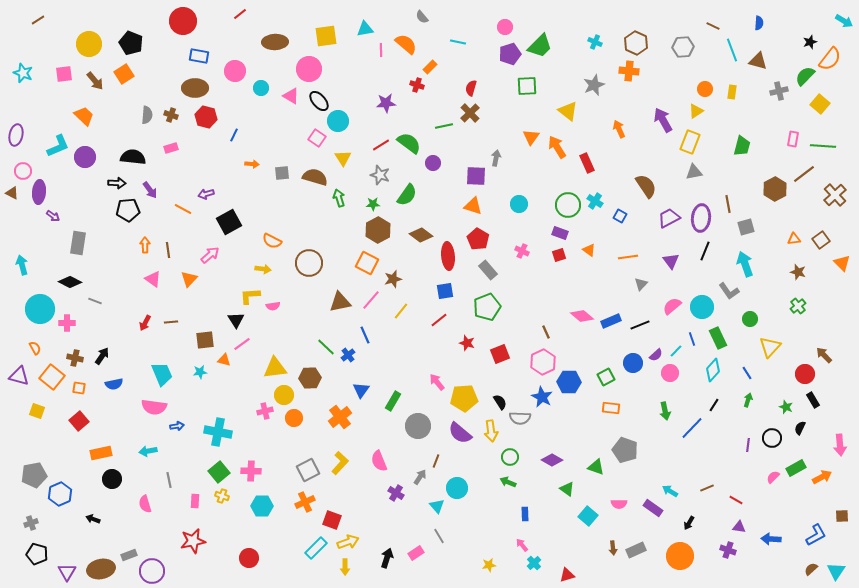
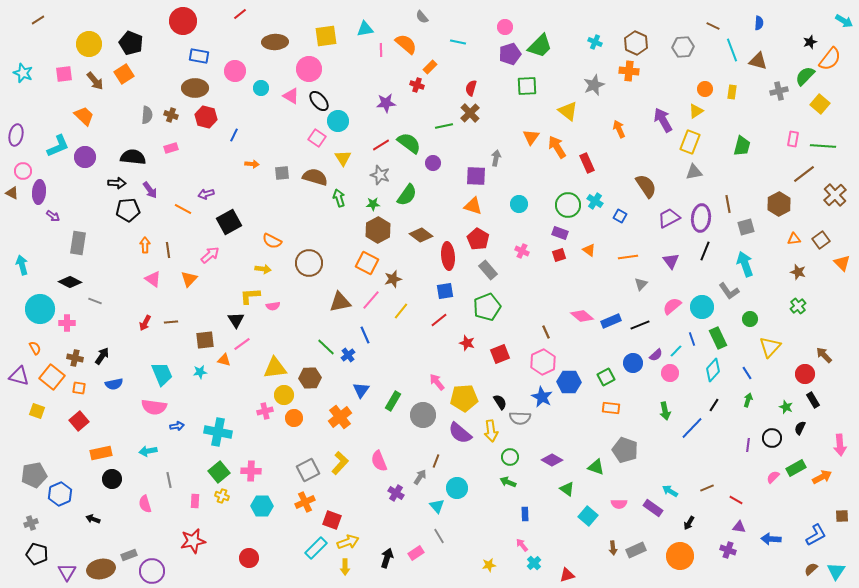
brown hexagon at (775, 189): moved 4 px right, 15 px down
gray circle at (418, 426): moved 5 px right, 11 px up
